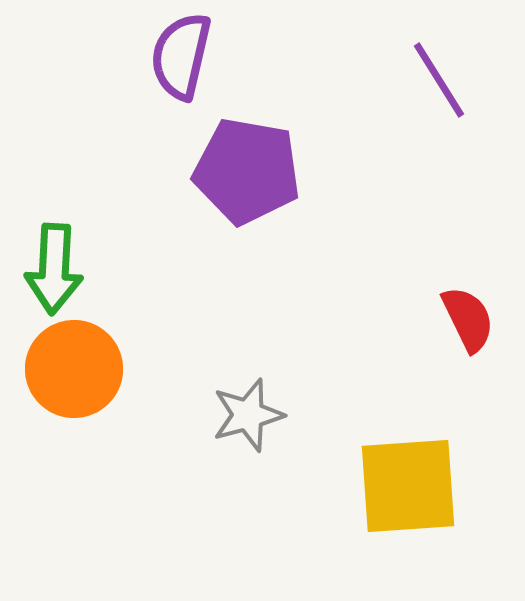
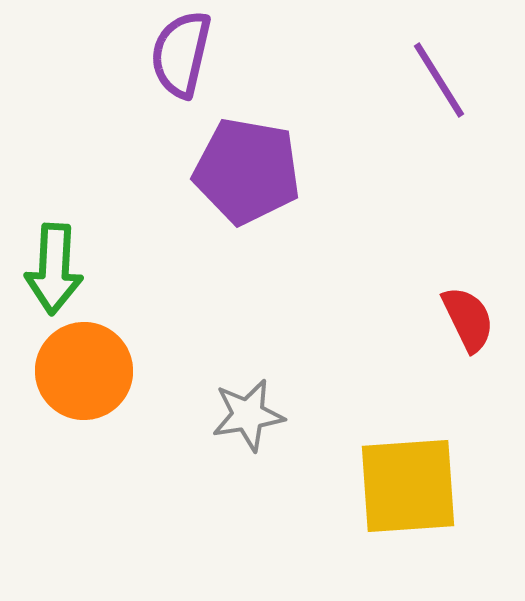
purple semicircle: moved 2 px up
orange circle: moved 10 px right, 2 px down
gray star: rotated 6 degrees clockwise
